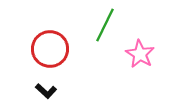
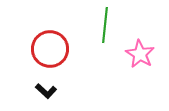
green line: rotated 20 degrees counterclockwise
